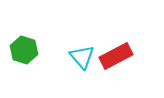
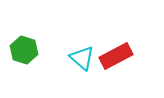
cyan triangle: moved 1 px down; rotated 8 degrees counterclockwise
